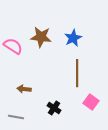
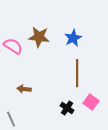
brown star: moved 2 px left
black cross: moved 13 px right
gray line: moved 5 px left, 2 px down; rotated 56 degrees clockwise
